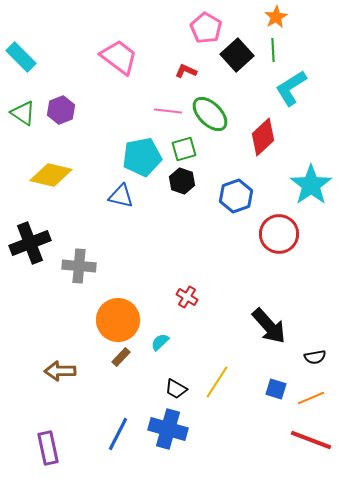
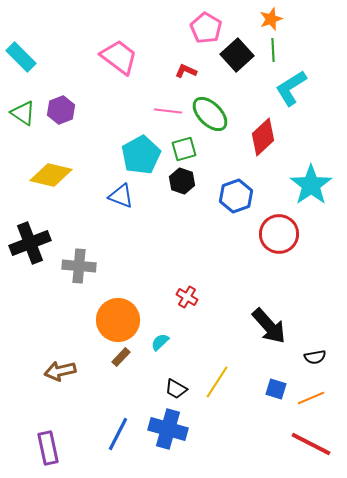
orange star: moved 5 px left, 2 px down; rotated 10 degrees clockwise
cyan pentagon: moved 1 px left, 2 px up; rotated 18 degrees counterclockwise
blue triangle: rotated 8 degrees clockwise
brown arrow: rotated 12 degrees counterclockwise
red line: moved 4 px down; rotated 6 degrees clockwise
